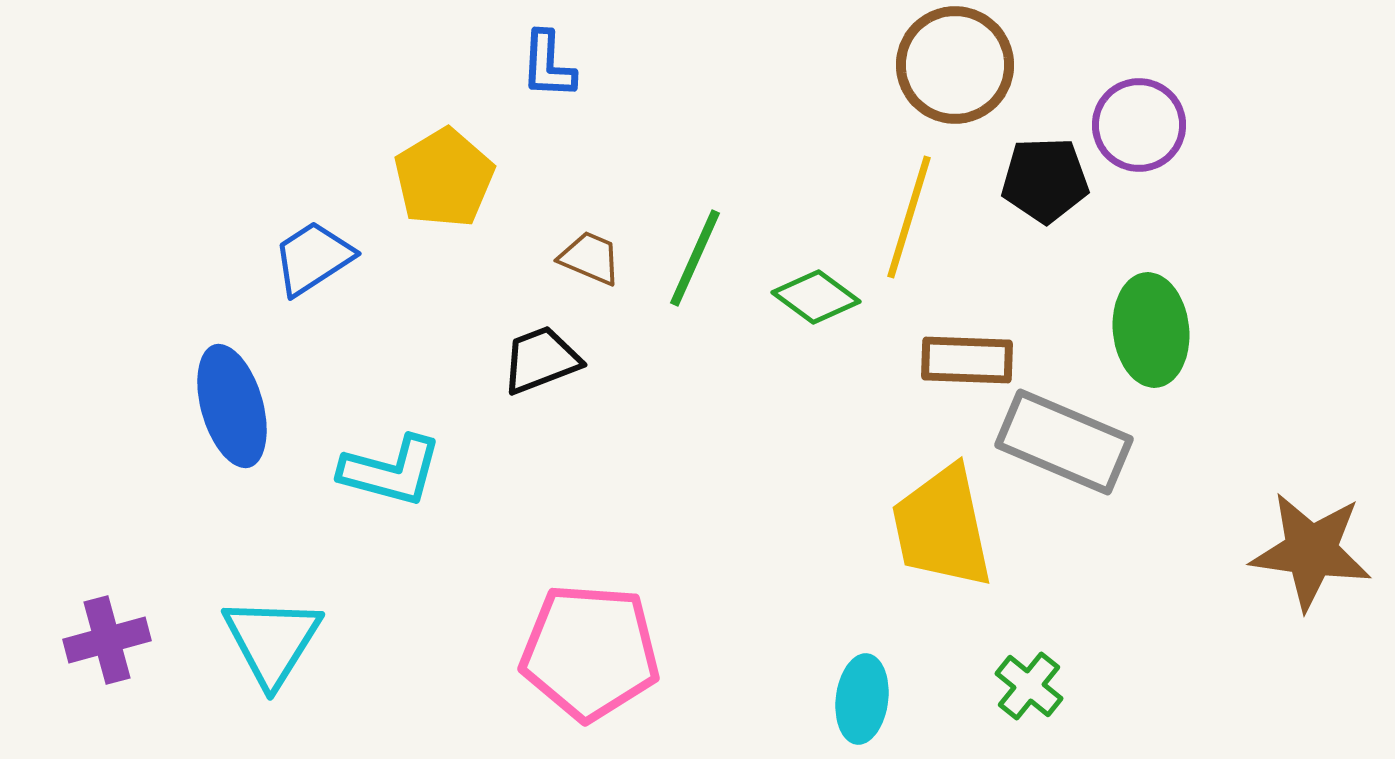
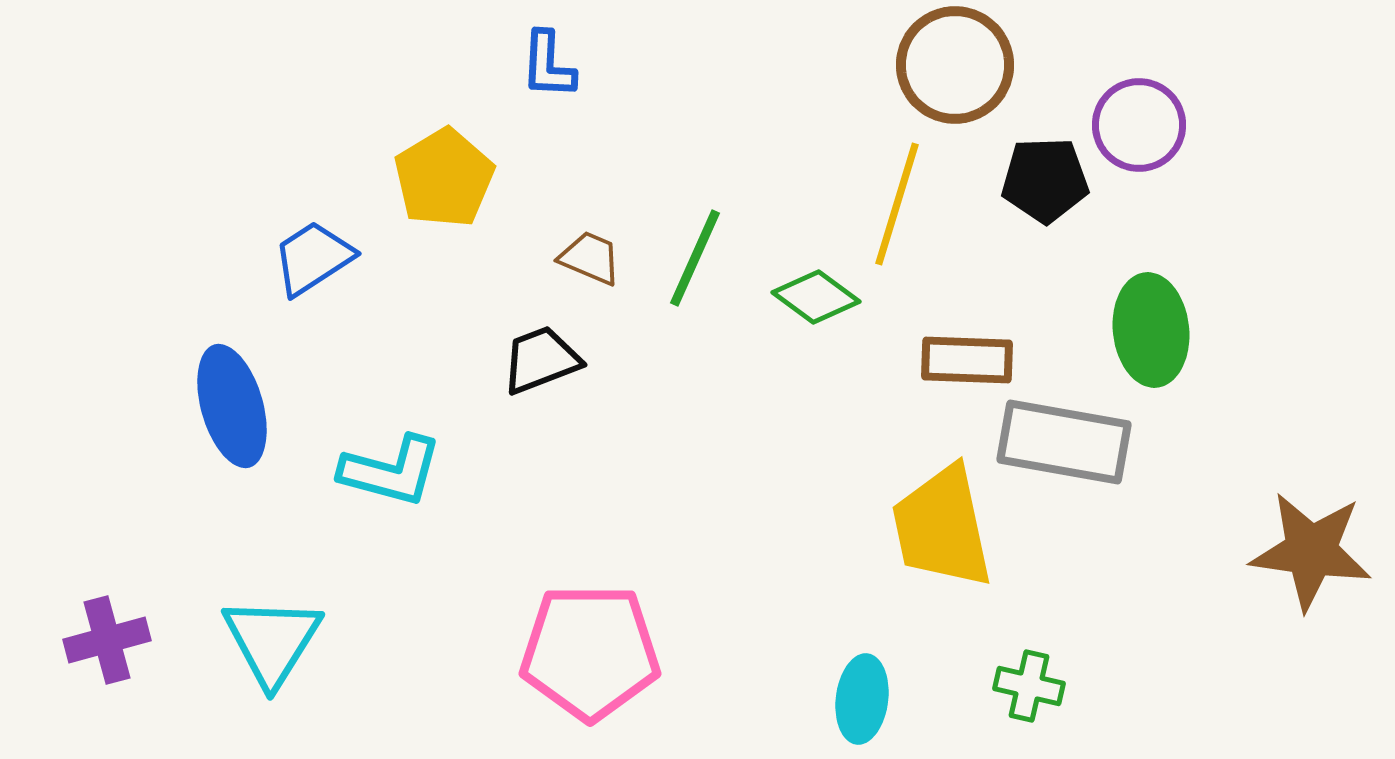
yellow line: moved 12 px left, 13 px up
gray rectangle: rotated 13 degrees counterclockwise
pink pentagon: rotated 4 degrees counterclockwise
green cross: rotated 26 degrees counterclockwise
